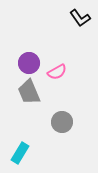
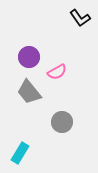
purple circle: moved 6 px up
gray trapezoid: rotated 16 degrees counterclockwise
